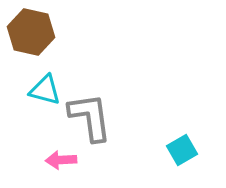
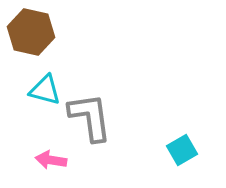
pink arrow: moved 10 px left; rotated 12 degrees clockwise
